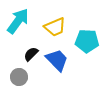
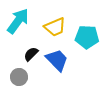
cyan pentagon: moved 4 px up
